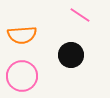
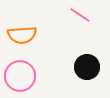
black circle: moved 16 px right, 12 px down
pink circle: moved 2 px left
